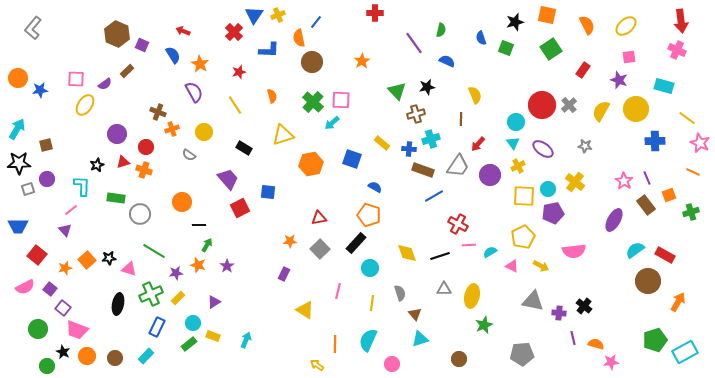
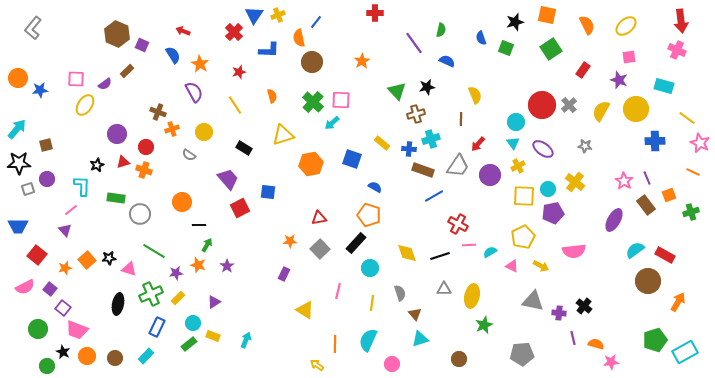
cyan arrow at (17, 129): rotated 10 degrees clockwise
